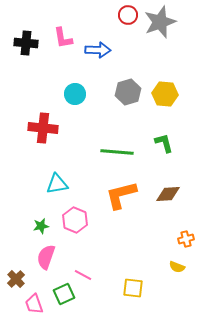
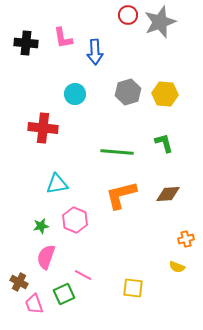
blue arrow: moved 3 px left, 2 px down; rotated 85 degrees clockwise
brown cross: moved 3 px right, 3 px down; rotated 18 degrees counterclockwise
